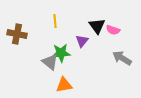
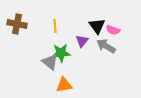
yellow line: moved 5 px down
brown cross: moved 10 px up
gray arrow: moved 16 px left, 12 px up
